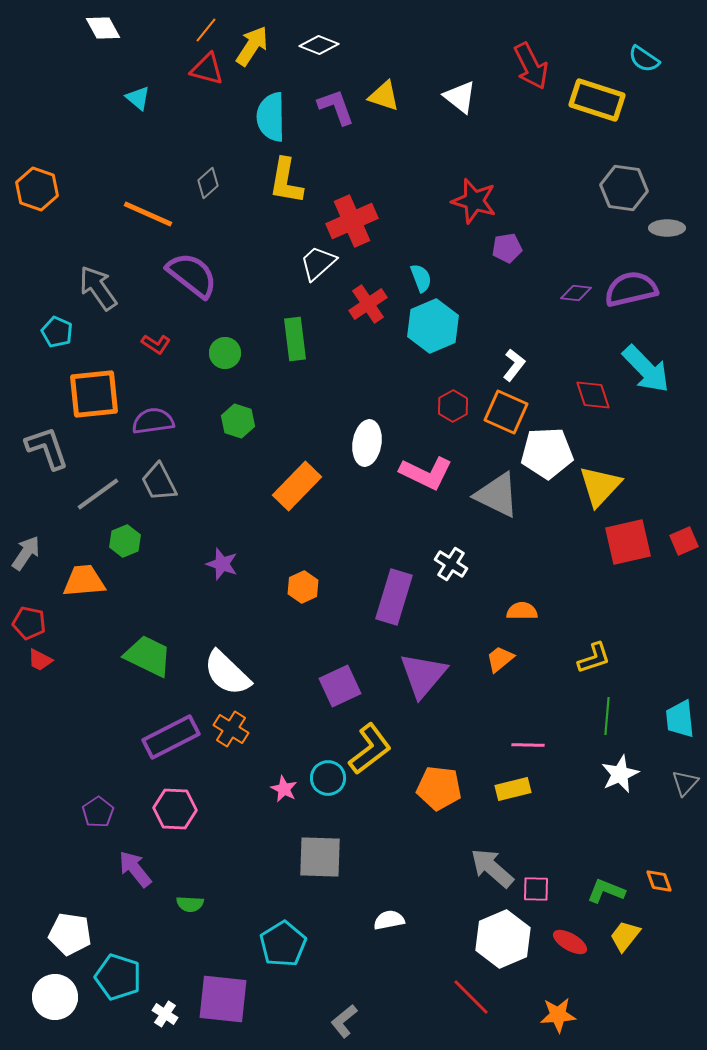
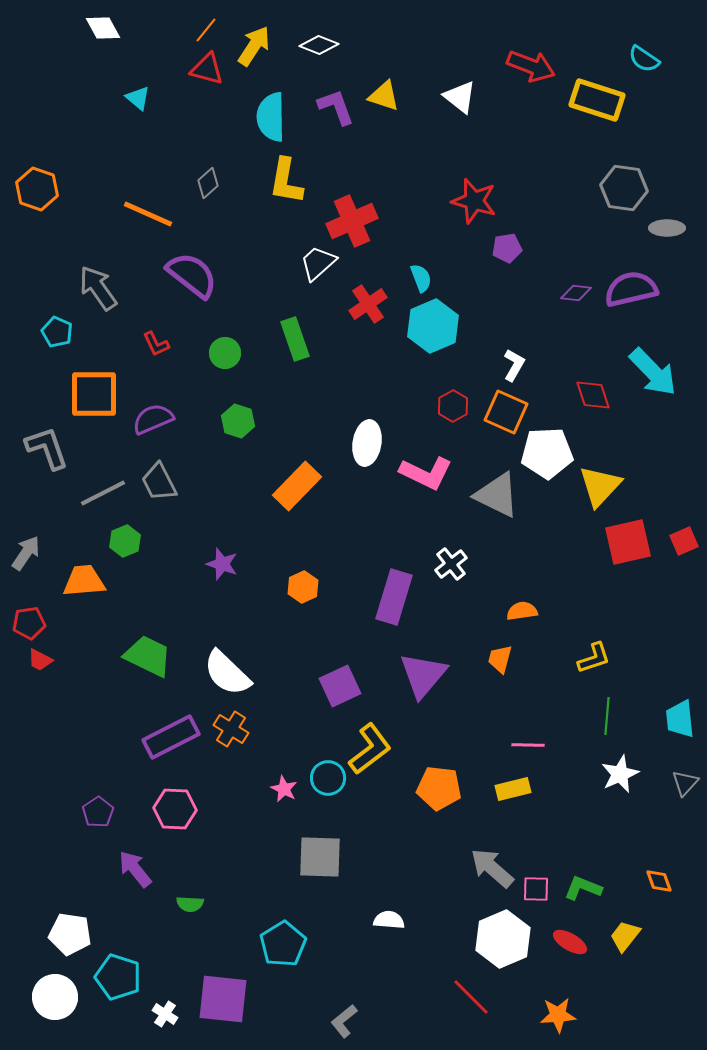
yellow arrow at (252, 46): moved 2 px right
red arrow at (531, 66): rotated 42 degrees counterclockwise
green rectangle at (295, 339): rotated 12 degrees counterclockwise
red L-shape at (156, 344): rotated 32 degrees clockwise
white L-shape at (514, 365): rotated 8 degrees counterclockwise
cyan arrow at (646, 369): moved 7 px right, 3 px down
orange square at (94, 394): rotated 6 degrees clockwise
purple semicircle at (153, 421): moved 2 px up; rotated 15 degrees counterclockwise
gray line at (98, 494): moved 5 px right, 1 px up; rotated 9 degrees clockwise
white cross at (451, 564): rotated 20 degrees clockwise
orange semicircle at (522, 611): rotated 8 degrees counterclockwise
red pentagon at (29, 623): rotated 20 degrees counterclockwise
orange trapezoid at (500, 659): rotated 36 degrees counterclockwise
green L-shape at (606, 891): moved 23 px left, 3 px up
white semicircle at (389, 920): rotated 16 degrees clockwise
